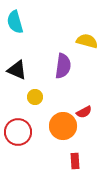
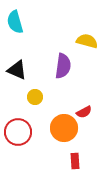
orange circle: moved 1 px right, 2 px down
